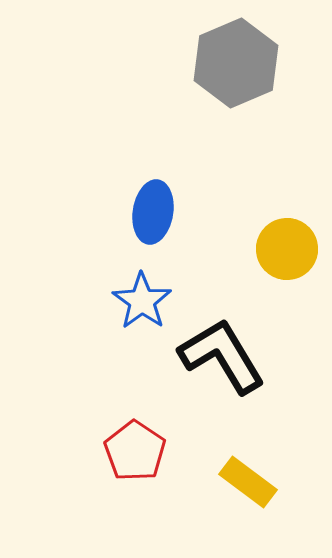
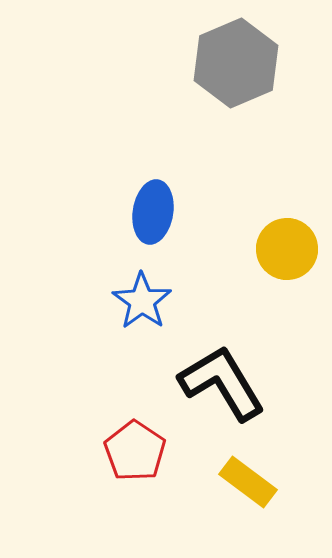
black L-shape: moved 27 px down
